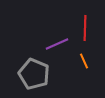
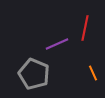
red line: rotated 10 degrees clockwise
orange line: moved 9 px right, 12 px down
